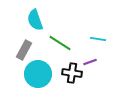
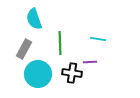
cyan semicircle: moved 1 px left, 1 px up
green line: rotated 55 degrees clockwise
gray rectangle: moved 1 px up
purple line: rotated 16 degrees clockwise
